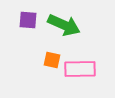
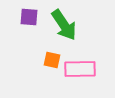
purple square: moved 1 px right, 3 px up
green arrow: rotated 32 degrees clockwise
